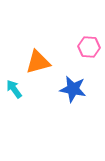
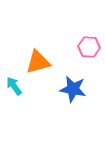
cyan arrow: moved 3 px up
